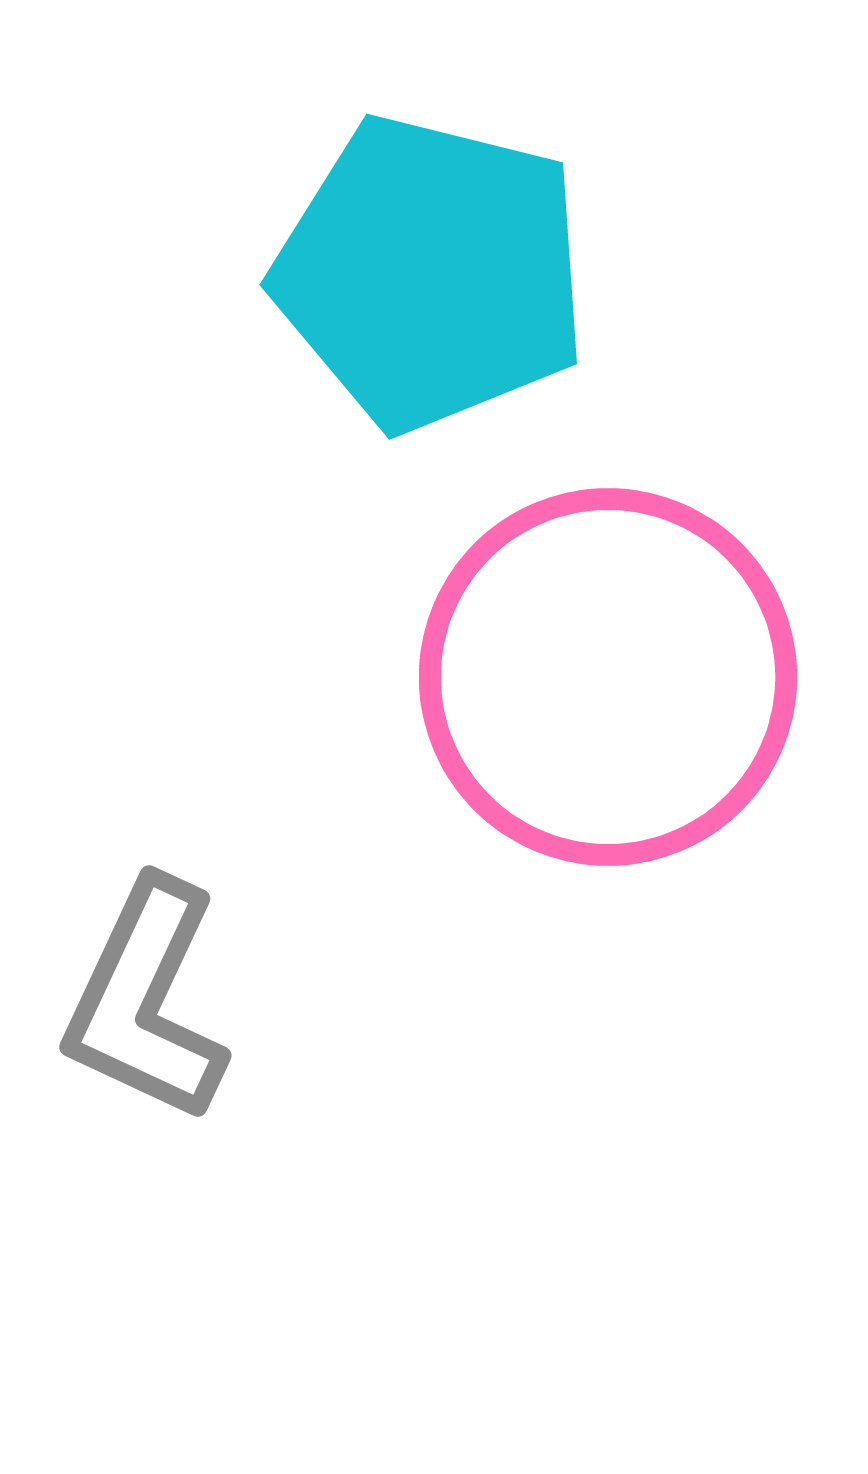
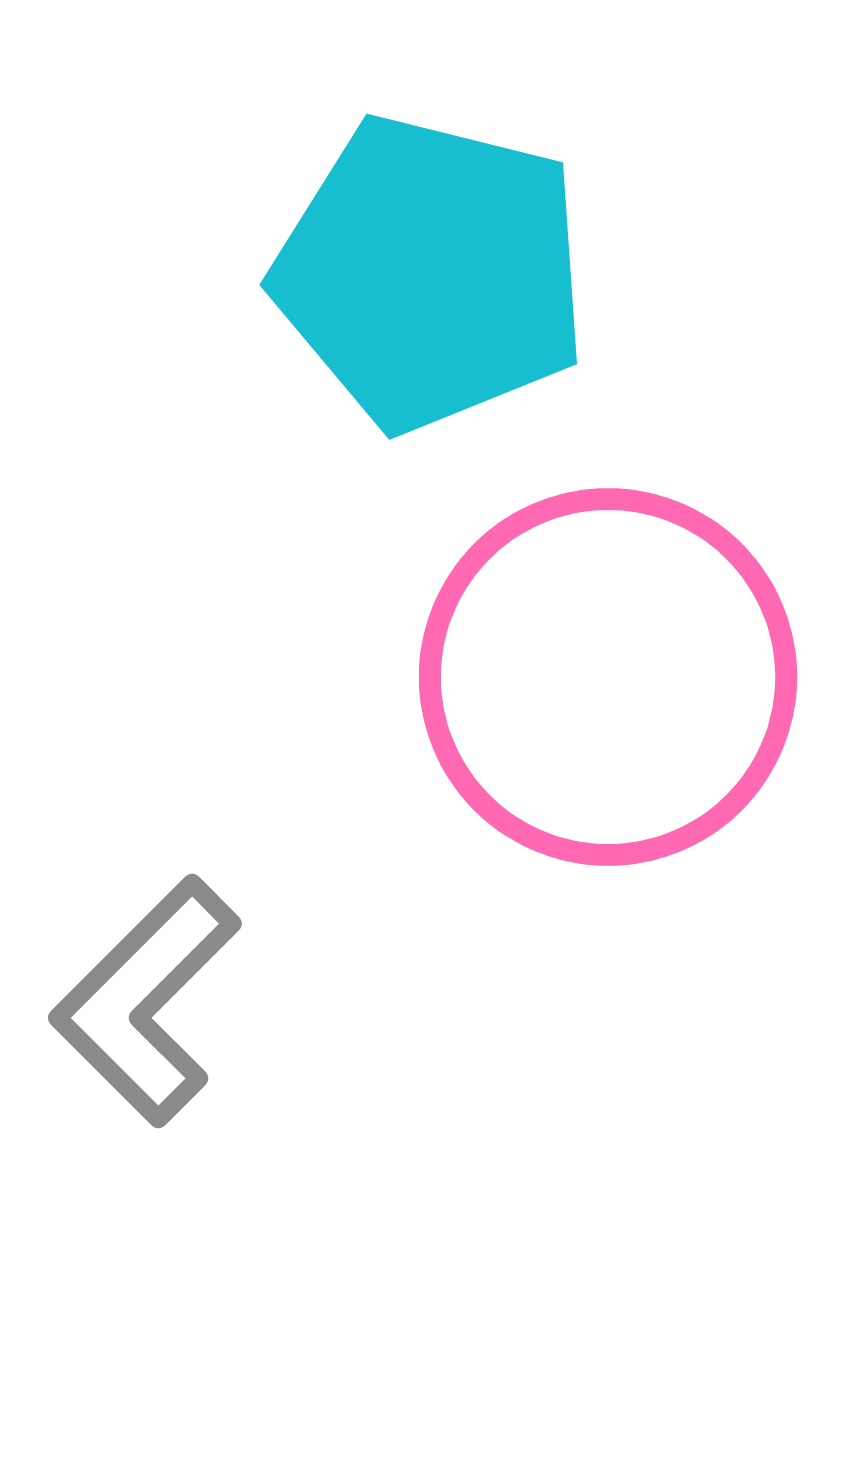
gray L-shape: rotated 20 degrees clockwise
